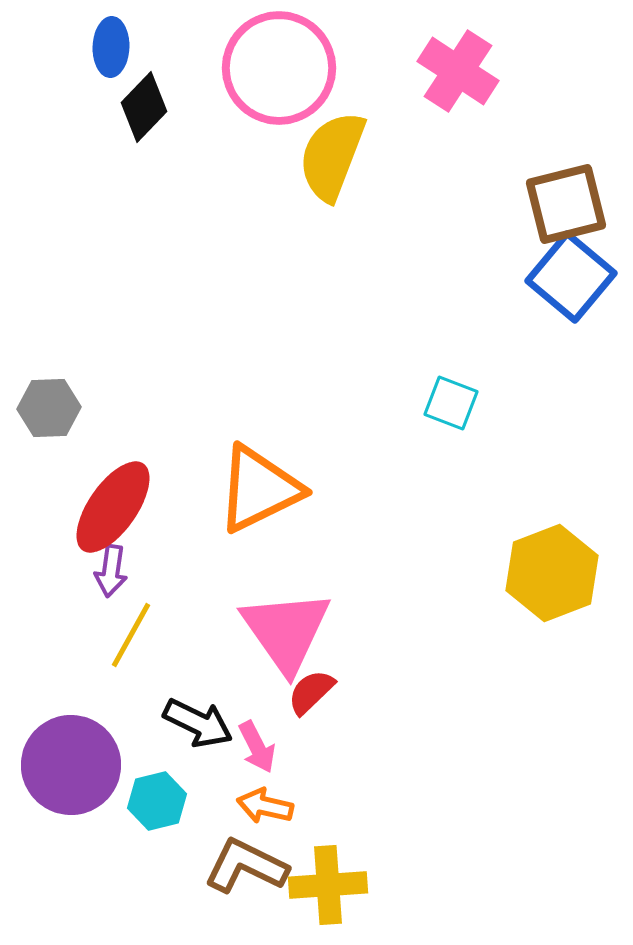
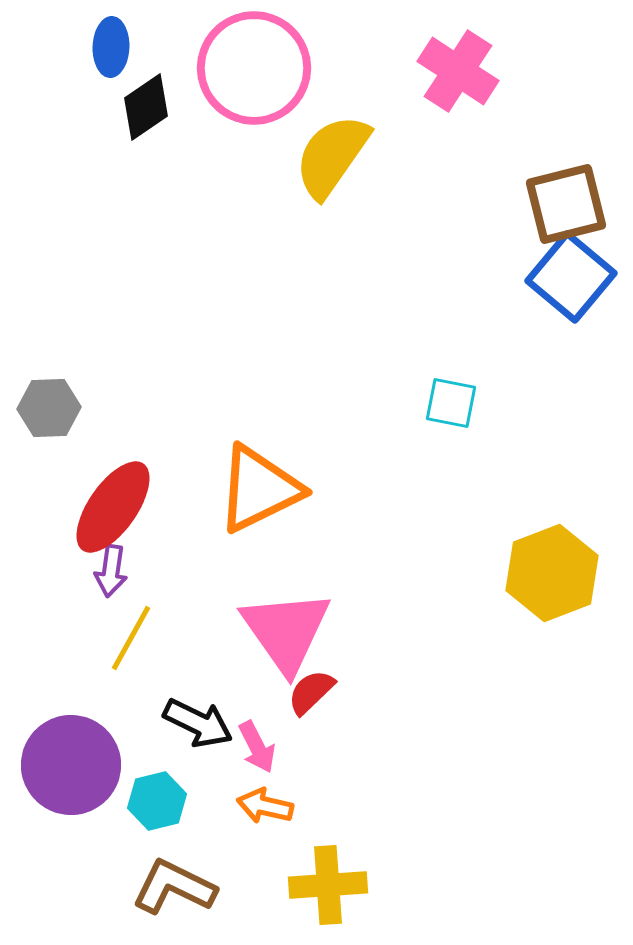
pink circle: moved 25 px left
black diamond: moved 2 px right; rotated 12 degrees clockwise
yellow semicircle: rotated 14 degrees clockwise
cyan square: rotated 10 degrees counterclockwise
yellow line: moved 3 px down
brown L-shape: moved 72 px left, 21 px down
